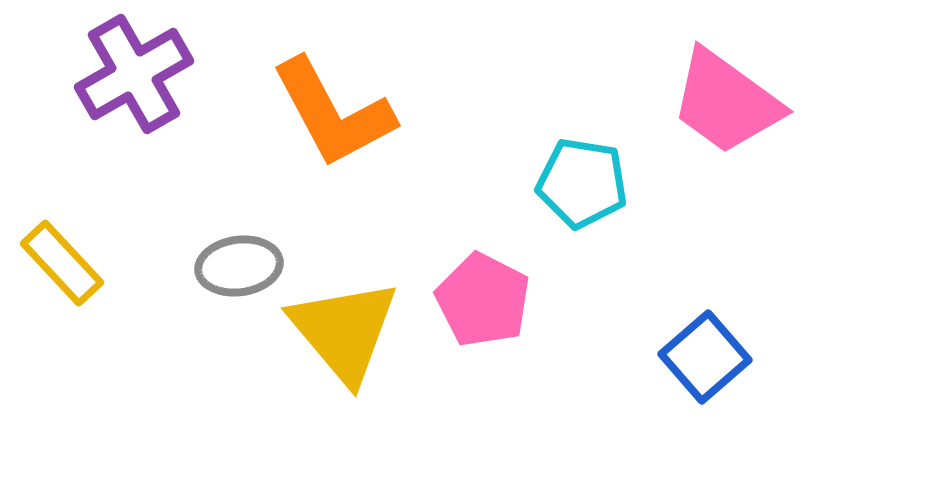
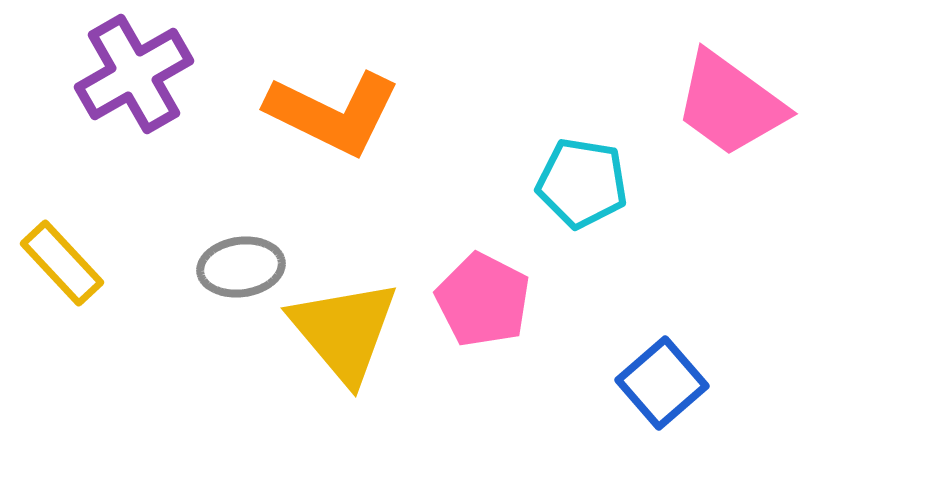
pink trapezoid: moved 4 px right, 2 px down
orange L-shape: rotated 36 degrees counterclockwise
gray ellipse: moved 2 px right, 1 px down
blue square: moved 43 px left, 26 px down
